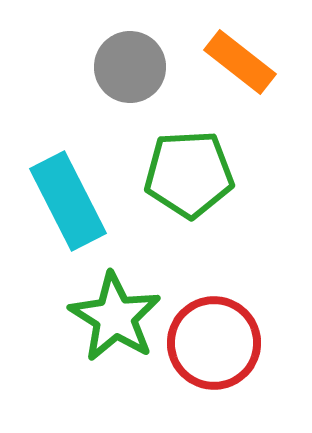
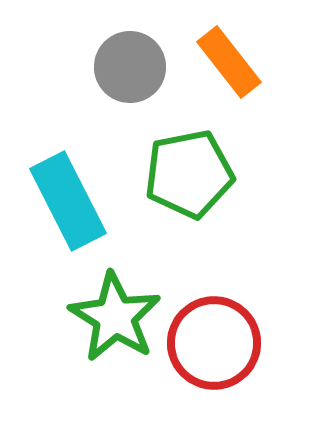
orange rectangle: moved 11 px left; rotated 14 degrees clockwise
green pentagon: rotated 8 degrees counterclockwise
